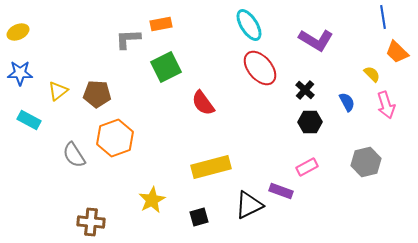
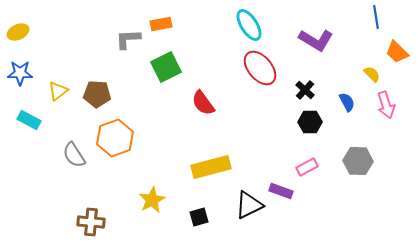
blue line: moved 7 px left
gray hexagon: moved 8 px left, 1 px up; rotated 16 degrees clockwise
